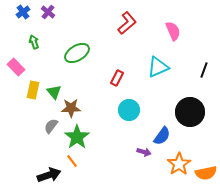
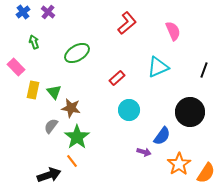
red rectangle: rotated 21 degrees clockwise
brown star: rotated 12 degrees clockwise
orange semicircle: rotated 45 degrees counterclockwise
